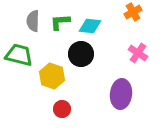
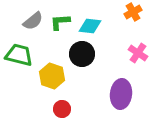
gray semicircle: rotated 130 degrees counterclockwise
black circle: moved 1 px right
